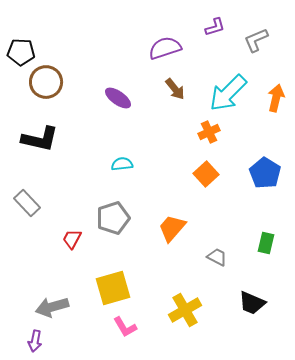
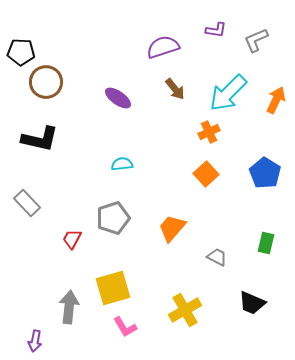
purple L-shape: moved 1 px right, 3 px down; rotated 25 degrees clockwise
purple semicircle: moved 2 px left, 1 px up
orange arrow: moved 2 px down; rotated 12 degrees clockwise
gray arrow: moved 17 px right; rotated 112 degrees clockwise
